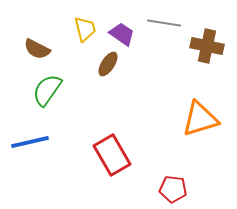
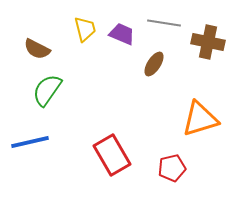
purple trapezoid: rotated 12 degrees counterclockwise
brown cross: moved 1 px right, 4 px up
brown ellipse: moved 46 px right
red pentagon: moved 1 px left, 21 px up; rotated 20 degrees counterclockwise
